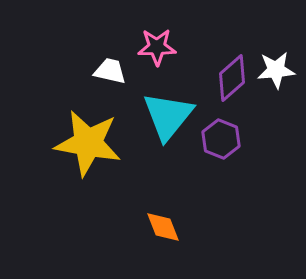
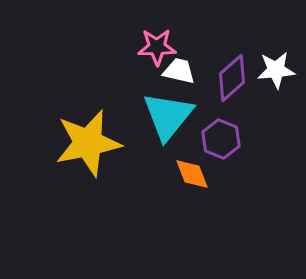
white trapezoid: moved 69 px right
yellow star: rotated 22 degrees counterclockwise
orange diamond: moved 29 px right, 53 px up
